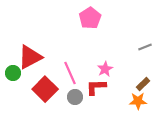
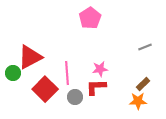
pink star: moved 5 px left; rotated 21 degrees clockwise
pink line: moved 3 px left; rotated 20 degrees clockwise
